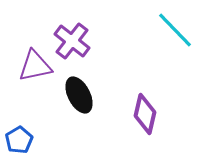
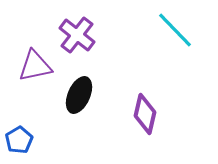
purple cross: moved 5 px right, 6 px up
black ellipse: rotated 51 degrees clockwise
